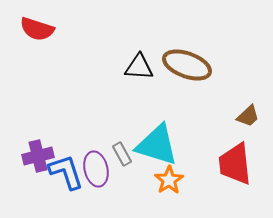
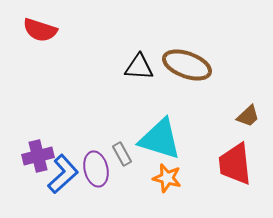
red semicircle: moved 3 px right, 1 px down
cyan triangle: moved 3 px right, 6 px up
blue L-shape: moved 3 px left, 2 px down; rotated 66 degrees clockwise
orange star: moved 2 px left, 2 px up; rotated 24 degrees counterclockwise
